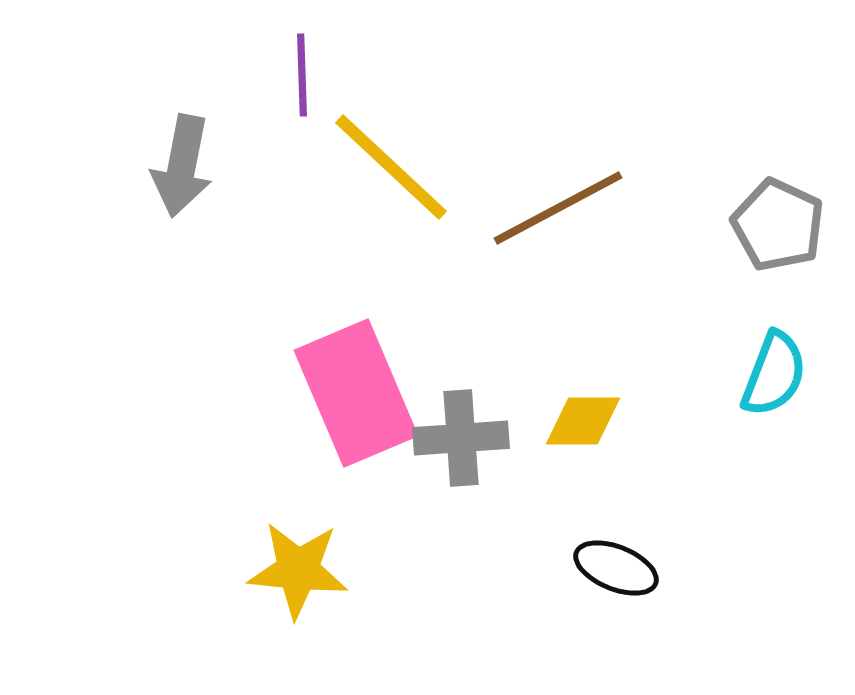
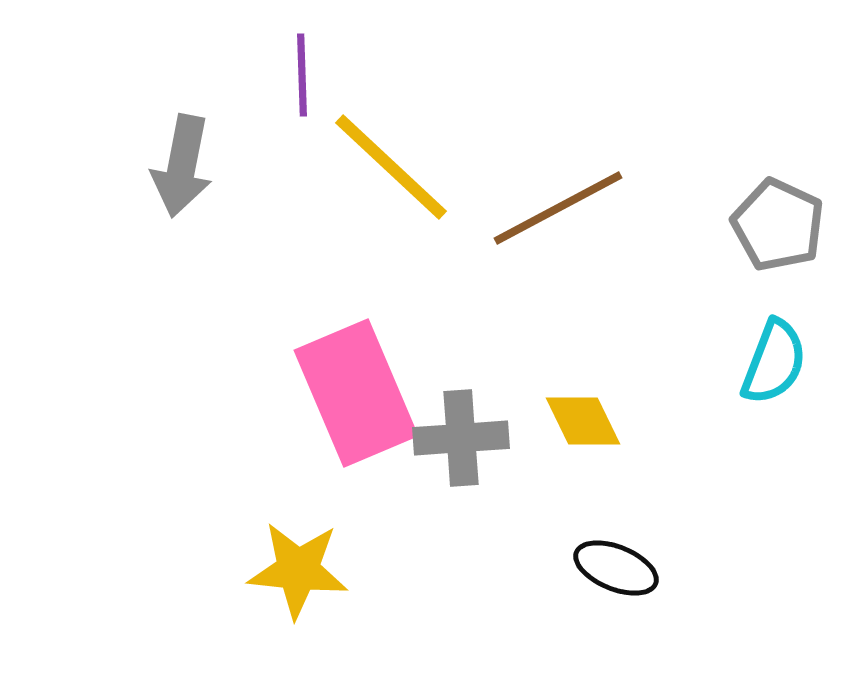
cyan semicircle: moved 12 px up
yellow diamond: rotated 64 degrees clockwise
